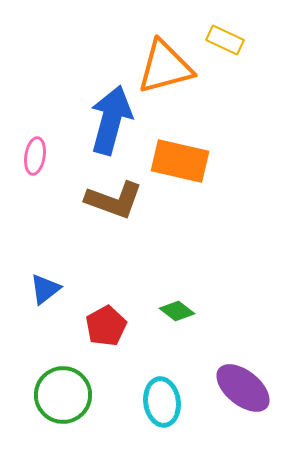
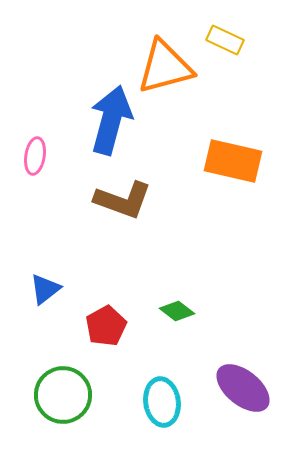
orange rectangle: moved 53 px right
brown L-shape: moved 9 px right
